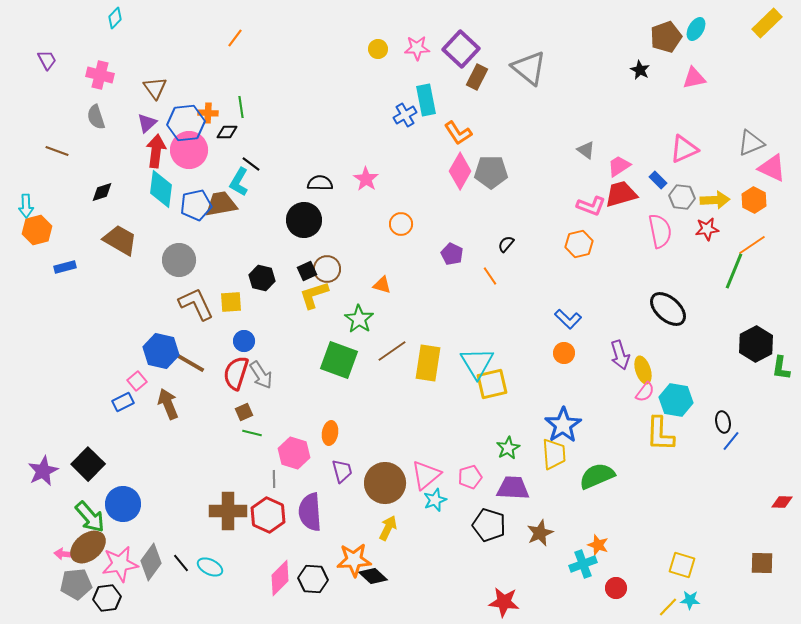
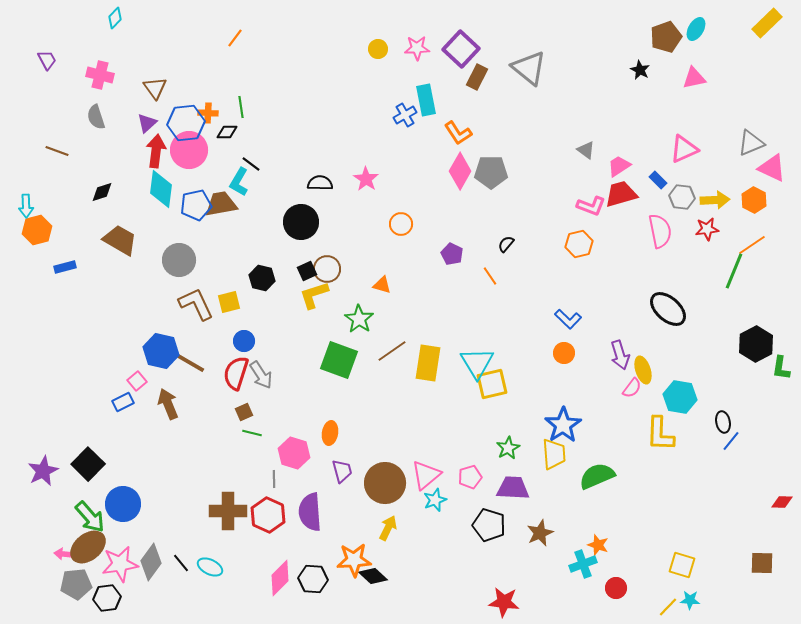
black circle at (304, 220): moved 3 px left, 2 px down
yellow square at (231, 302): moved 2 px left; rotated 10 degrees counterclockwise
pink semicircle at (645, 392): moved 13 px left, 4 px up
cyan hexagon at (676, 400): moved 4 px right, 3 px up
